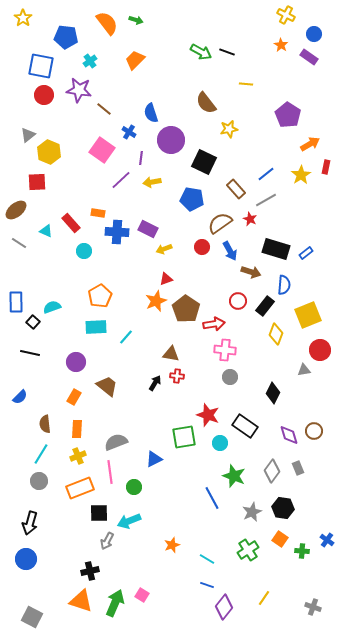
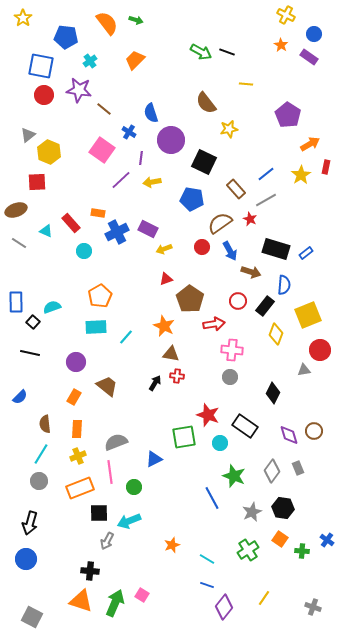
brown ellipse at (16, 210): rotated 20 degrees clockwise
blue cross at (117, 232): rotated 30 degrees counterclockwise
orange star at (156, 301): moved 8 px right, 25 px down; rotated 25 degrees counterclockwise
brown pentagon at (186, 309): moved 4 px right, 10 px up
pink cross at (225, 350): moved 7 px right
black cross at (90, 571): rotated 18 degrees clockwise
